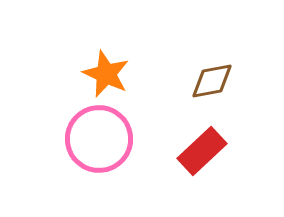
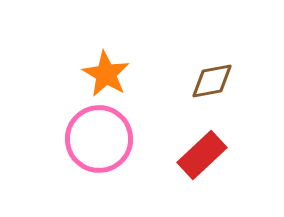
orange star: rotated 6 degrees clockwise
red rectangle: moved 4 px down
